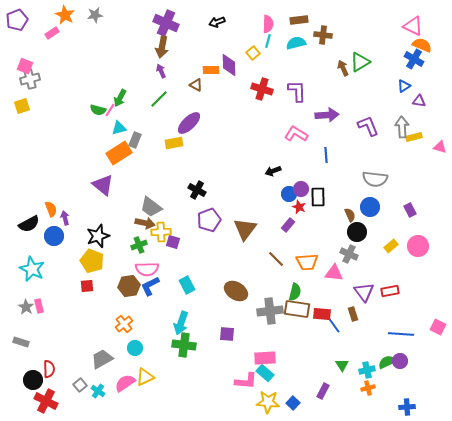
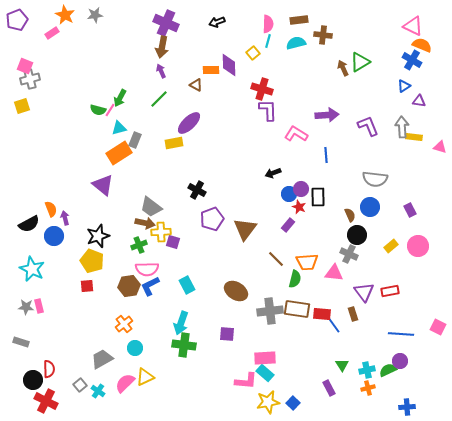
blue cross at (414, 59): moved 2 px left, 1 px down
purple L-shape at (297, 91): moved 29 px left, 19 px down
yellow rectangle at (414, 137): rotated 21 degrees clockwise
black arrow at (273, 171): moved 2 px down
purple pentagon at (209, 220): moved 3 px right, 1 px up
black circle at (357, 232): moved 3 px down
green semicircle at (295, 292): moved 13 px up
gray star at (26, 307): rotated 28 degrees counterclockwise
green semicircle at (387, 362): moved 1 px right, 8 px down
pink semicircle at (125, 383): rotated 10 degrees counterclockwise
purple rectangle at (323, 391): moved 6 px right, 3 px up; rotated 56 degrees counterclockwise
yellow star at (268, 402): rotated 15 degrees counterclockwise
